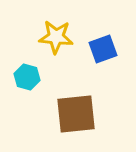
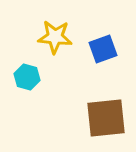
yellow star: moved 1 px left
brown square: moved 30 px right, 4 px down
